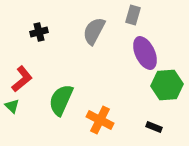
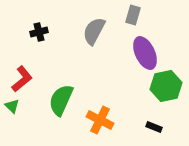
green hexagon: moved 1 px left, 1 px down; rotated 8 degrees counterclockwise
